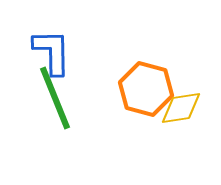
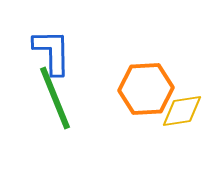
orange hexagon: rotated 18 degrees counterclockwise
yellow diamond: moved 1 px right, 3 px down
